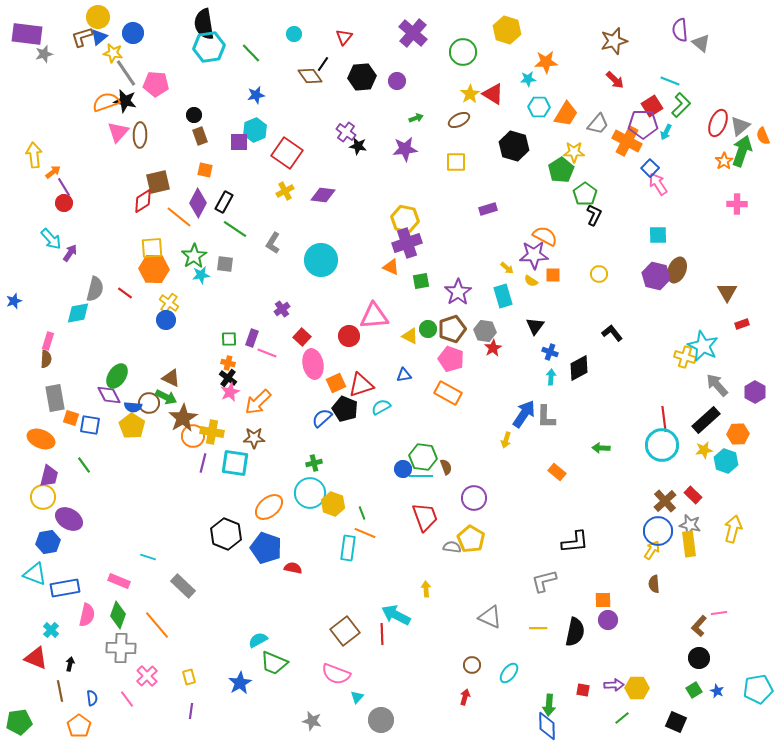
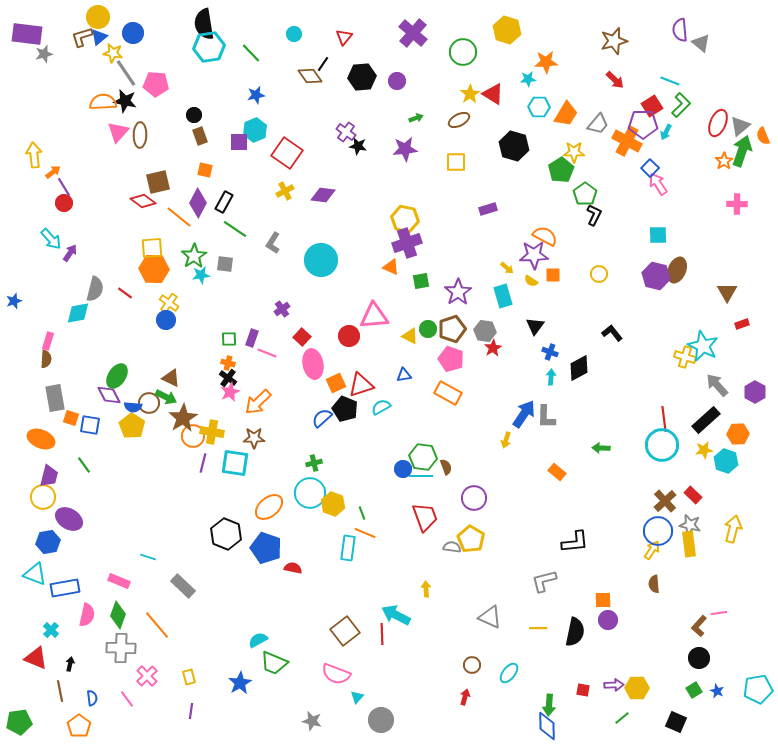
orange semicircle at (106, 102): moved 3 px left; rotated 16 degrees clockwise
red diamond at (143, 201): rotated 70 degrees clockwise
